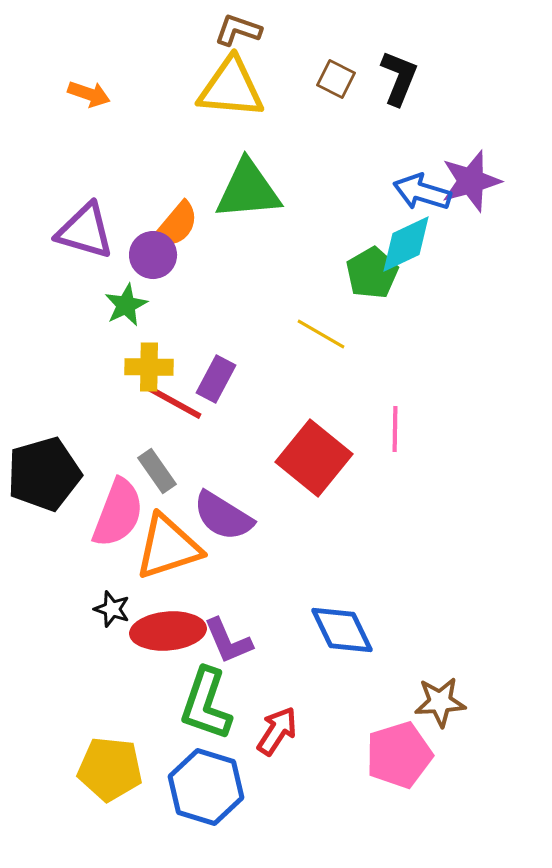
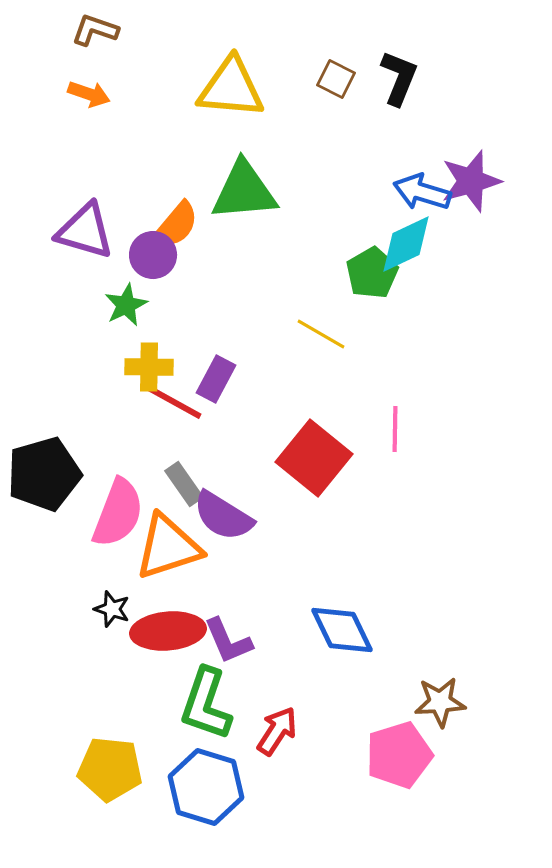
brown L-shape: moved 143 px left
green triangle: moved 4 px left, 1 px down
gray rectangle: moved 27 px right, 13 px down
